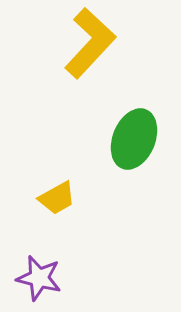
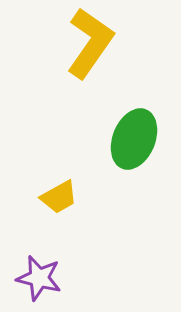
yellow L-shape: rotated 8 degrees counterclockwise
yellow trapezoid: moved 2 px right, 1 px up
